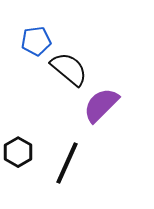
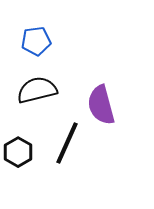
black semicircle: moved 32 px left, 21 px down; rotated 54 degrees counterclockwise
purple semicircle: rotated 60 degrees counterclockwise
black line: moved 20 px up
